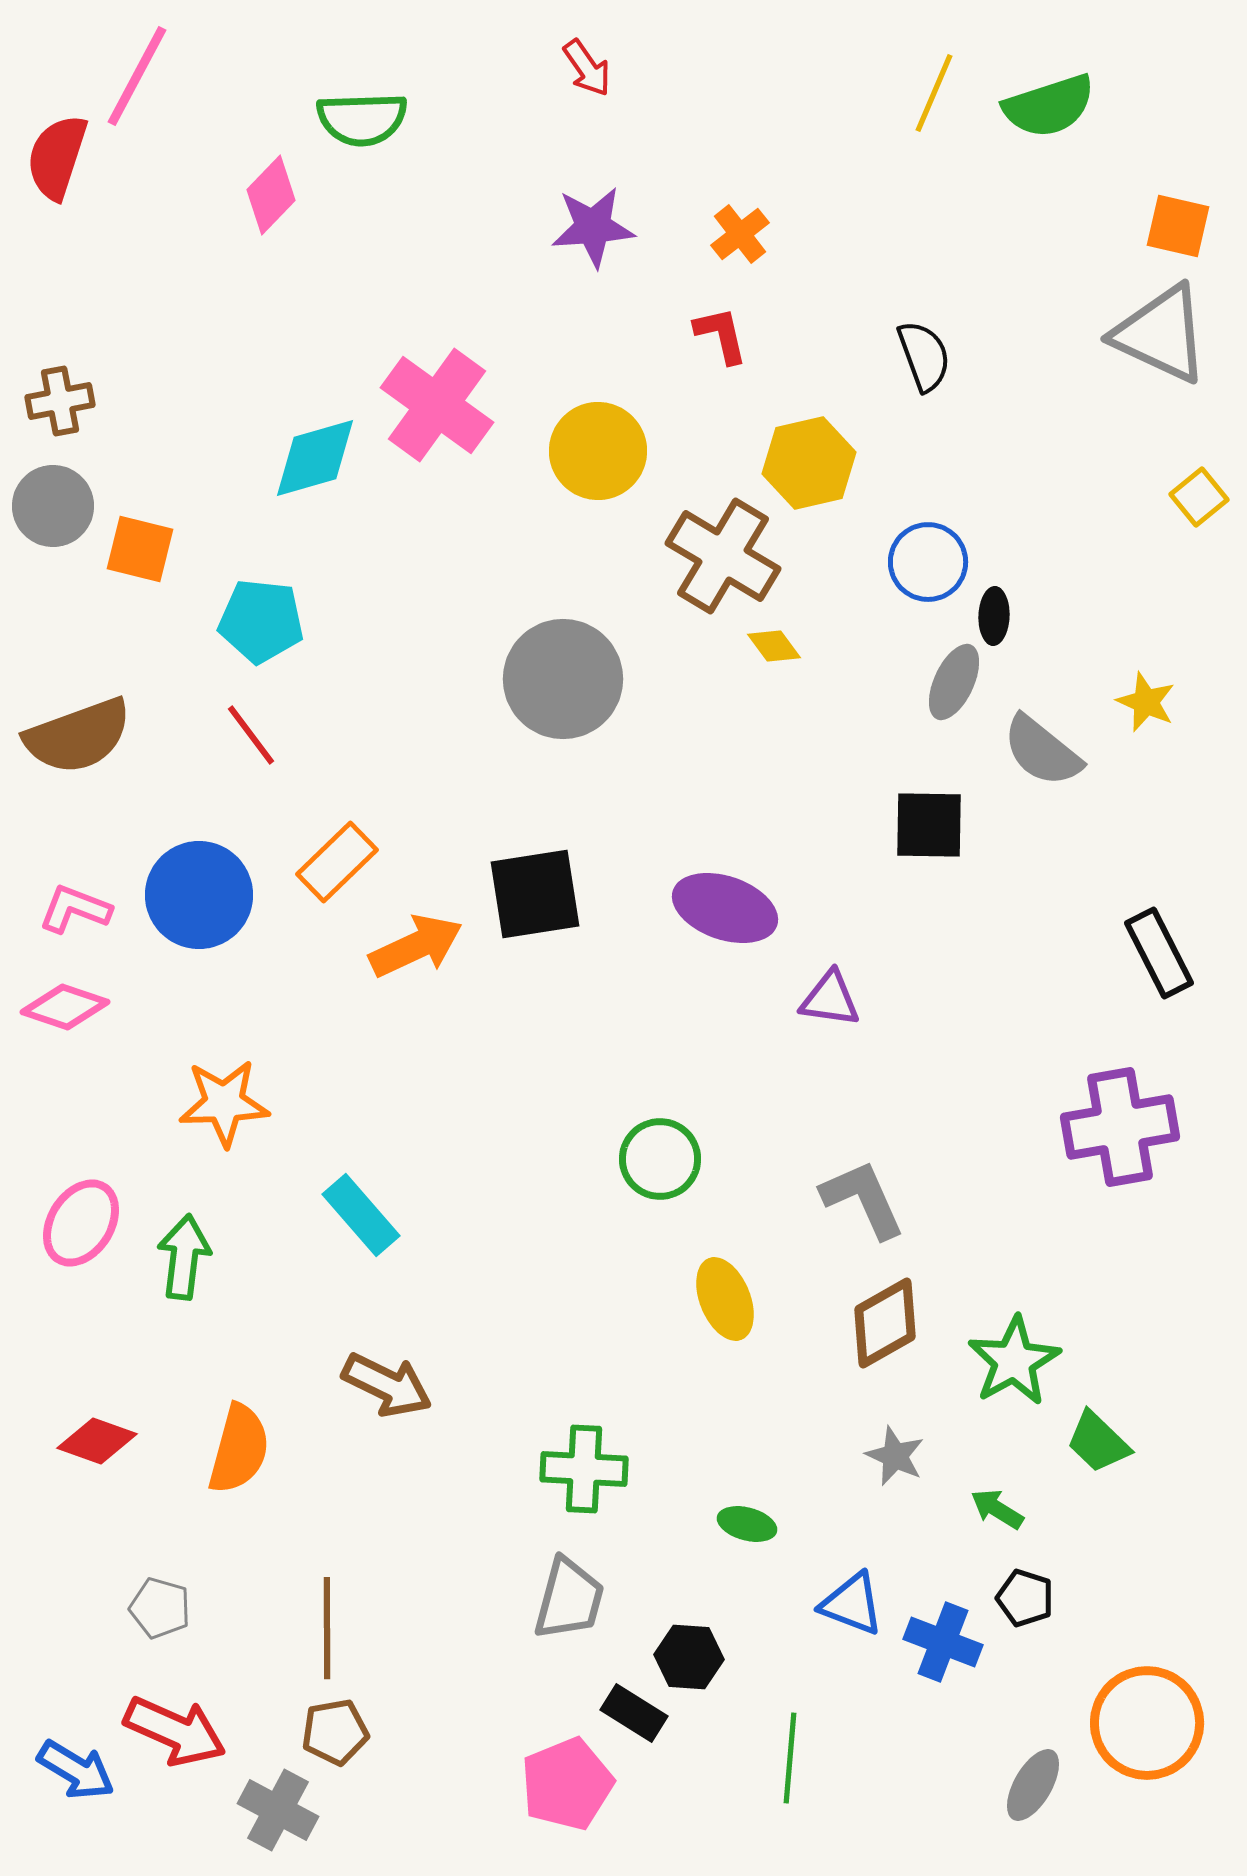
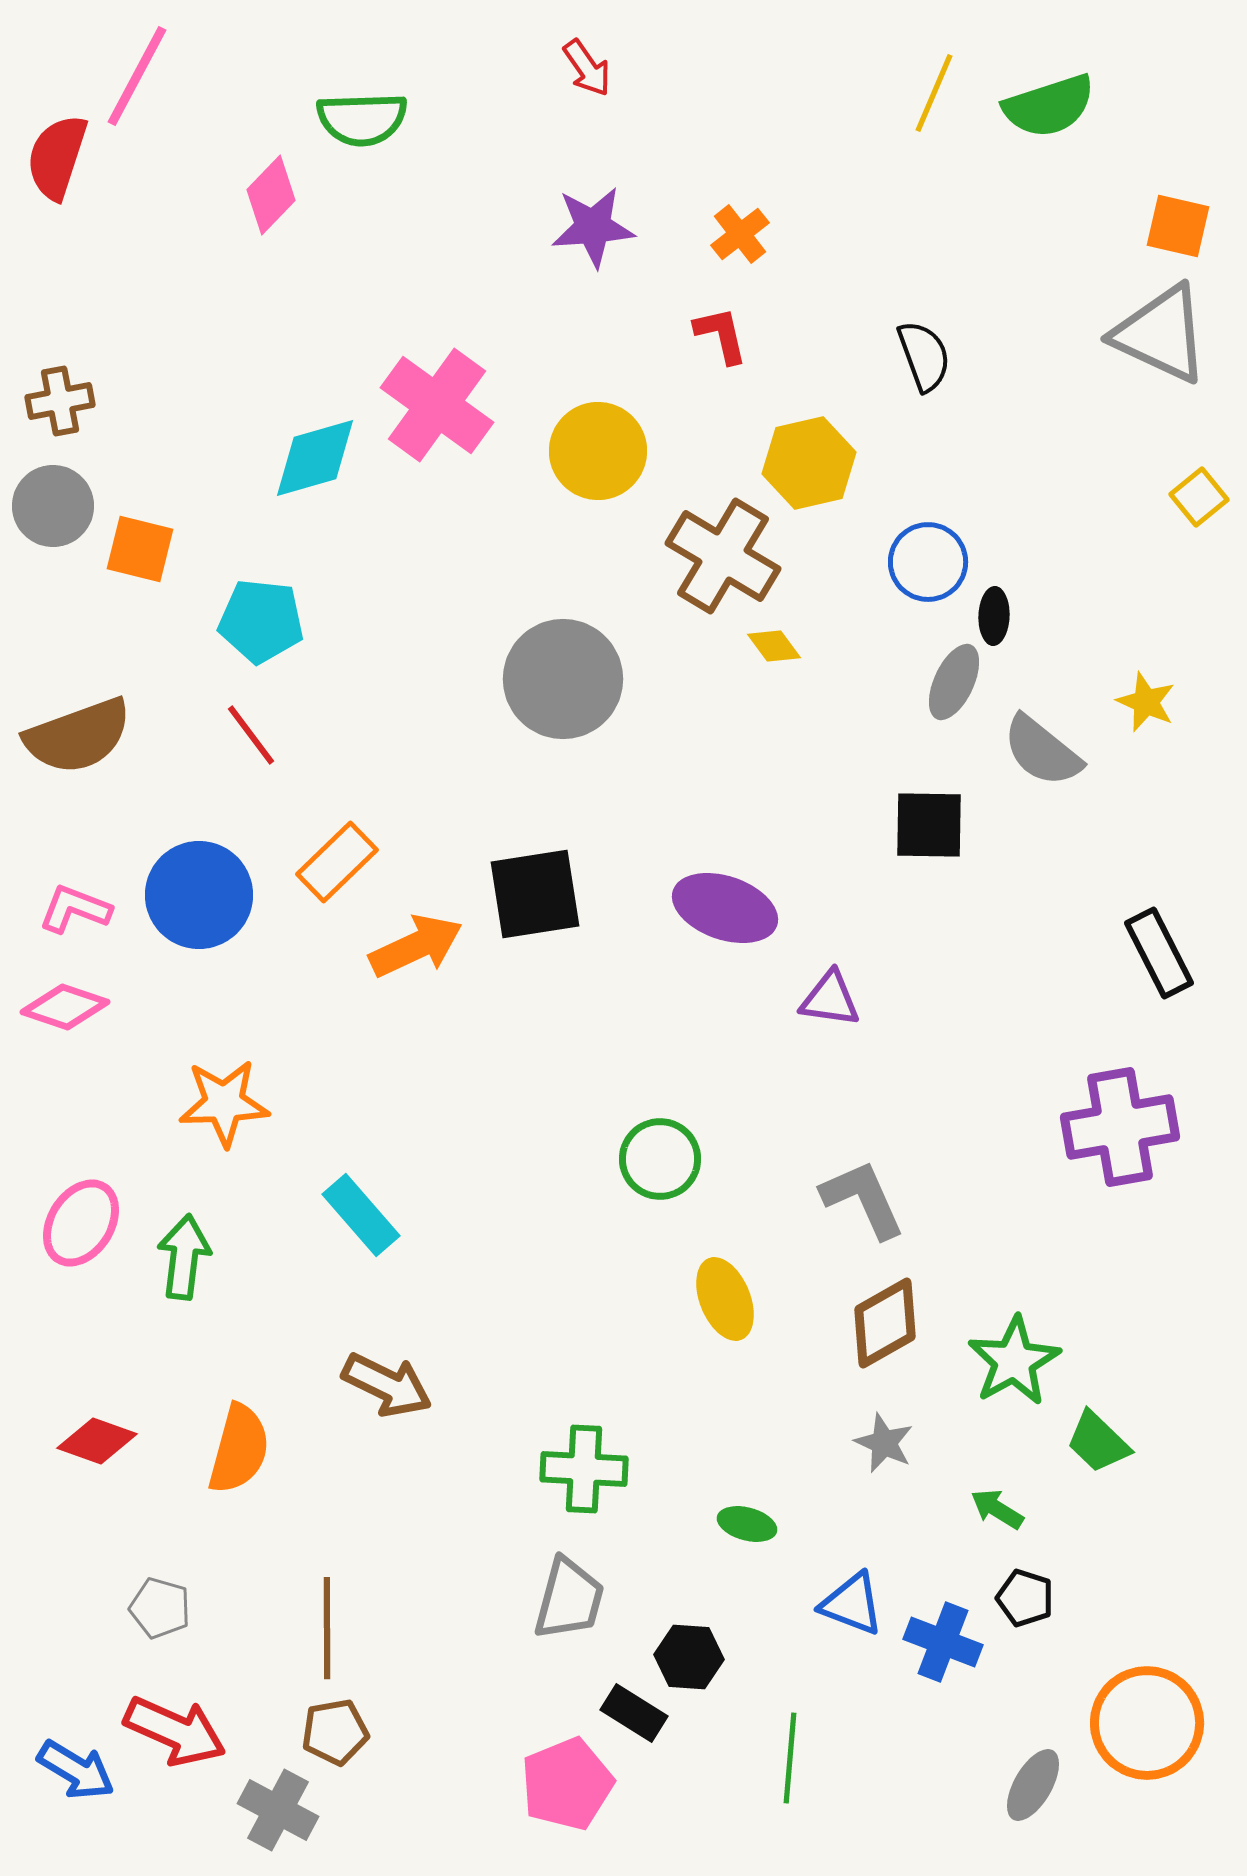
gray star at (895, 1456): moved 11 px left, 13 px up
